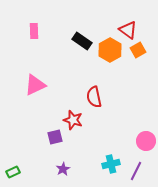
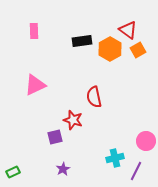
black rectangle: rotated 42 degrees counterclockwise
orange hexagon: moved 1 px up
cyan cross: moved 4 px right, 6 px up
